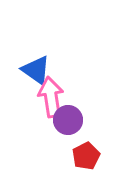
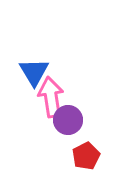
blue triangle: moved 2 px left, 2 px down; rotated 24 degrees clockwise
